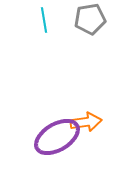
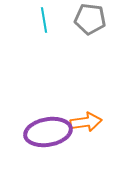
gray pentagon: rotated 16 degrees clockwise
purple ellipse: moved 9 px left, 5 px up; rotated 21 degrees clockwise
